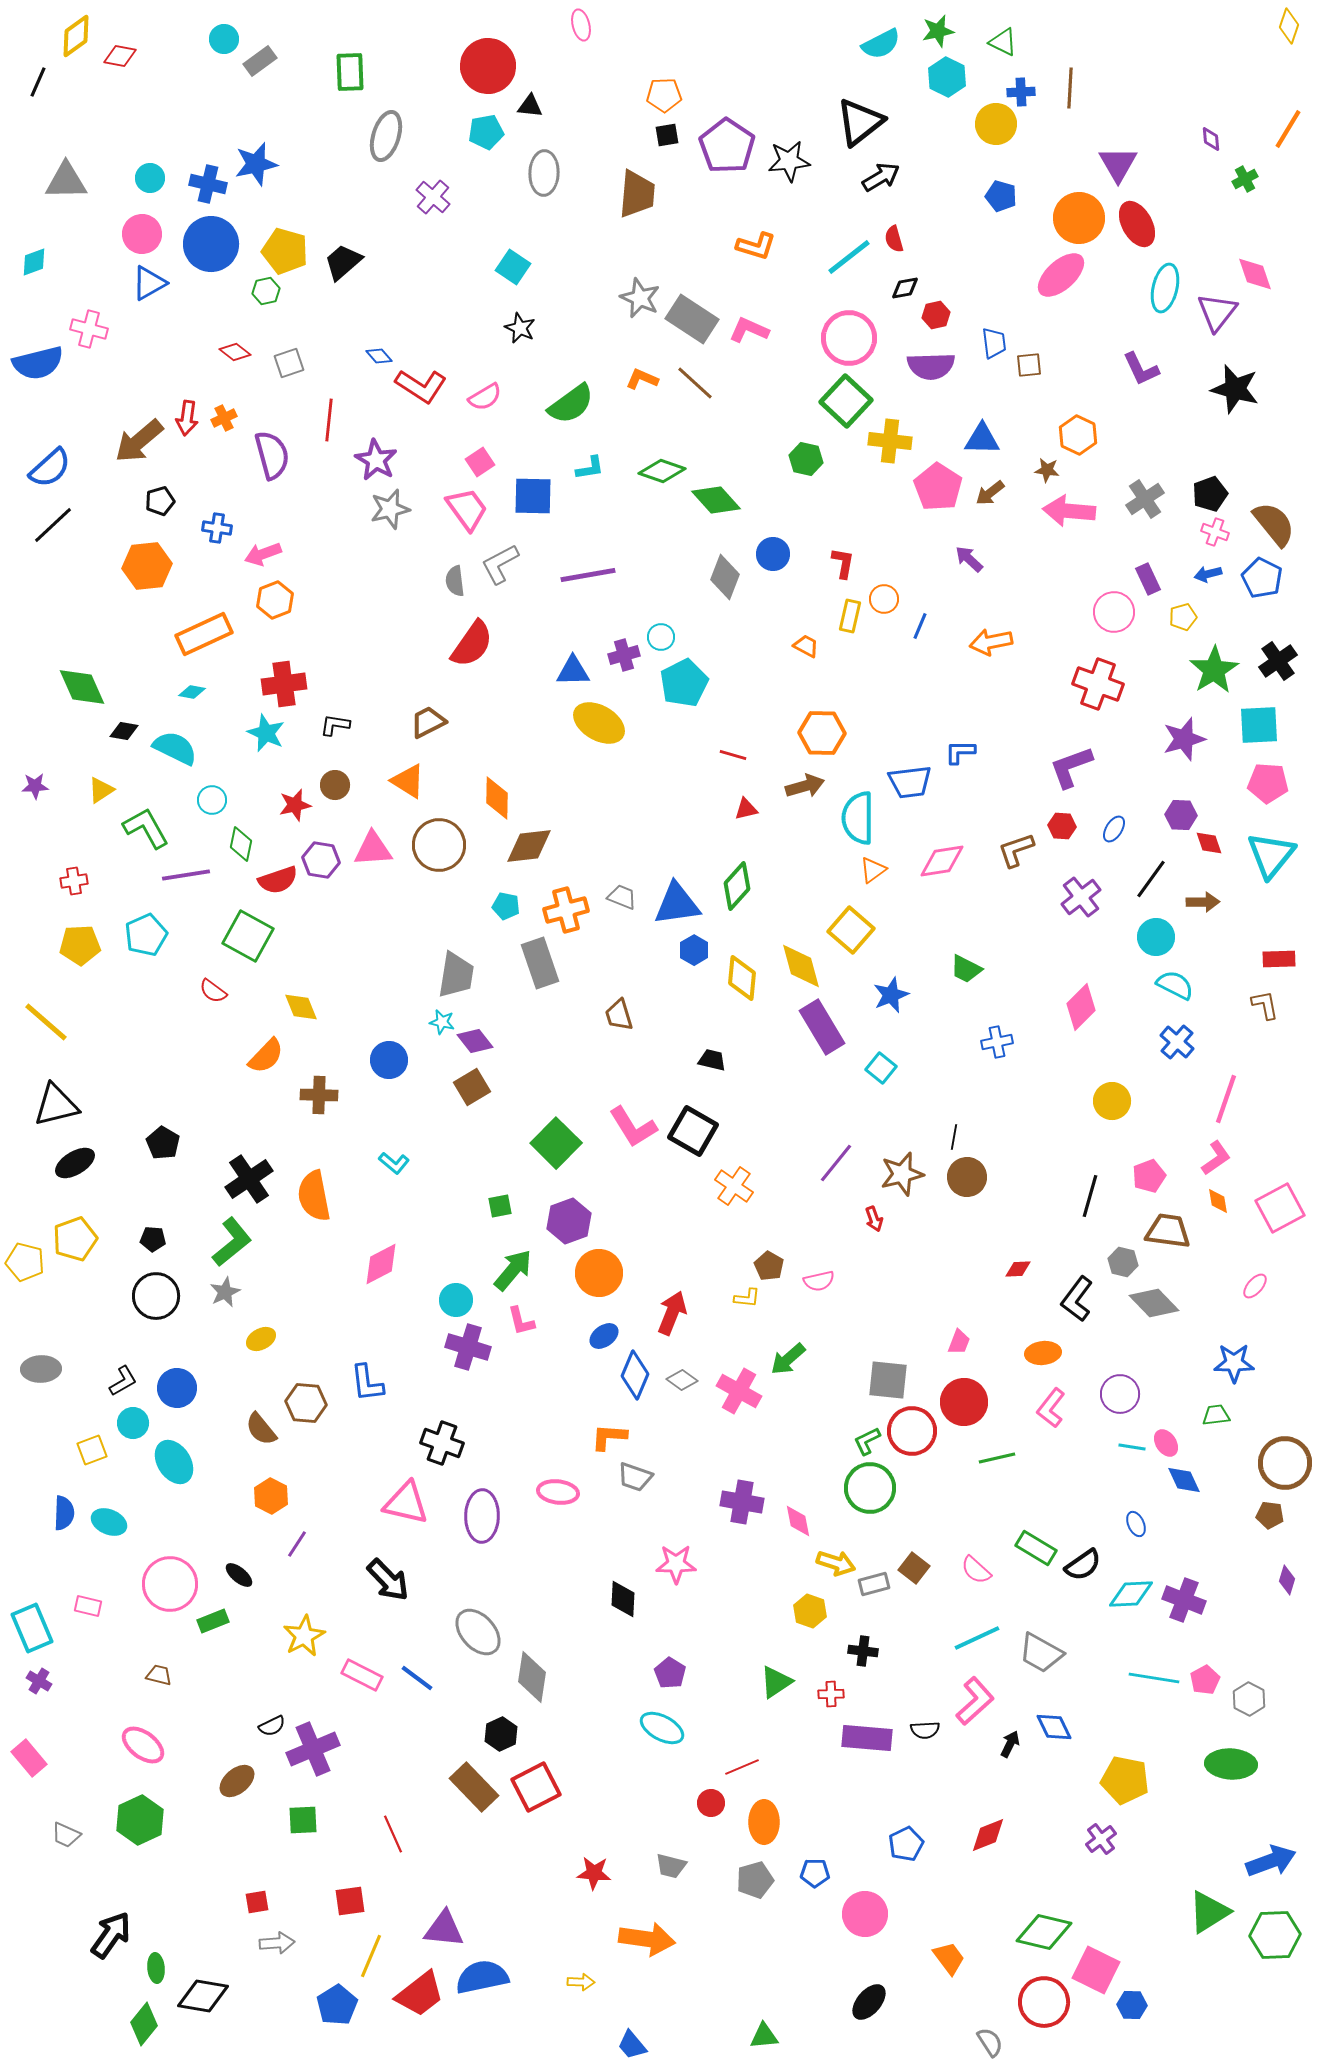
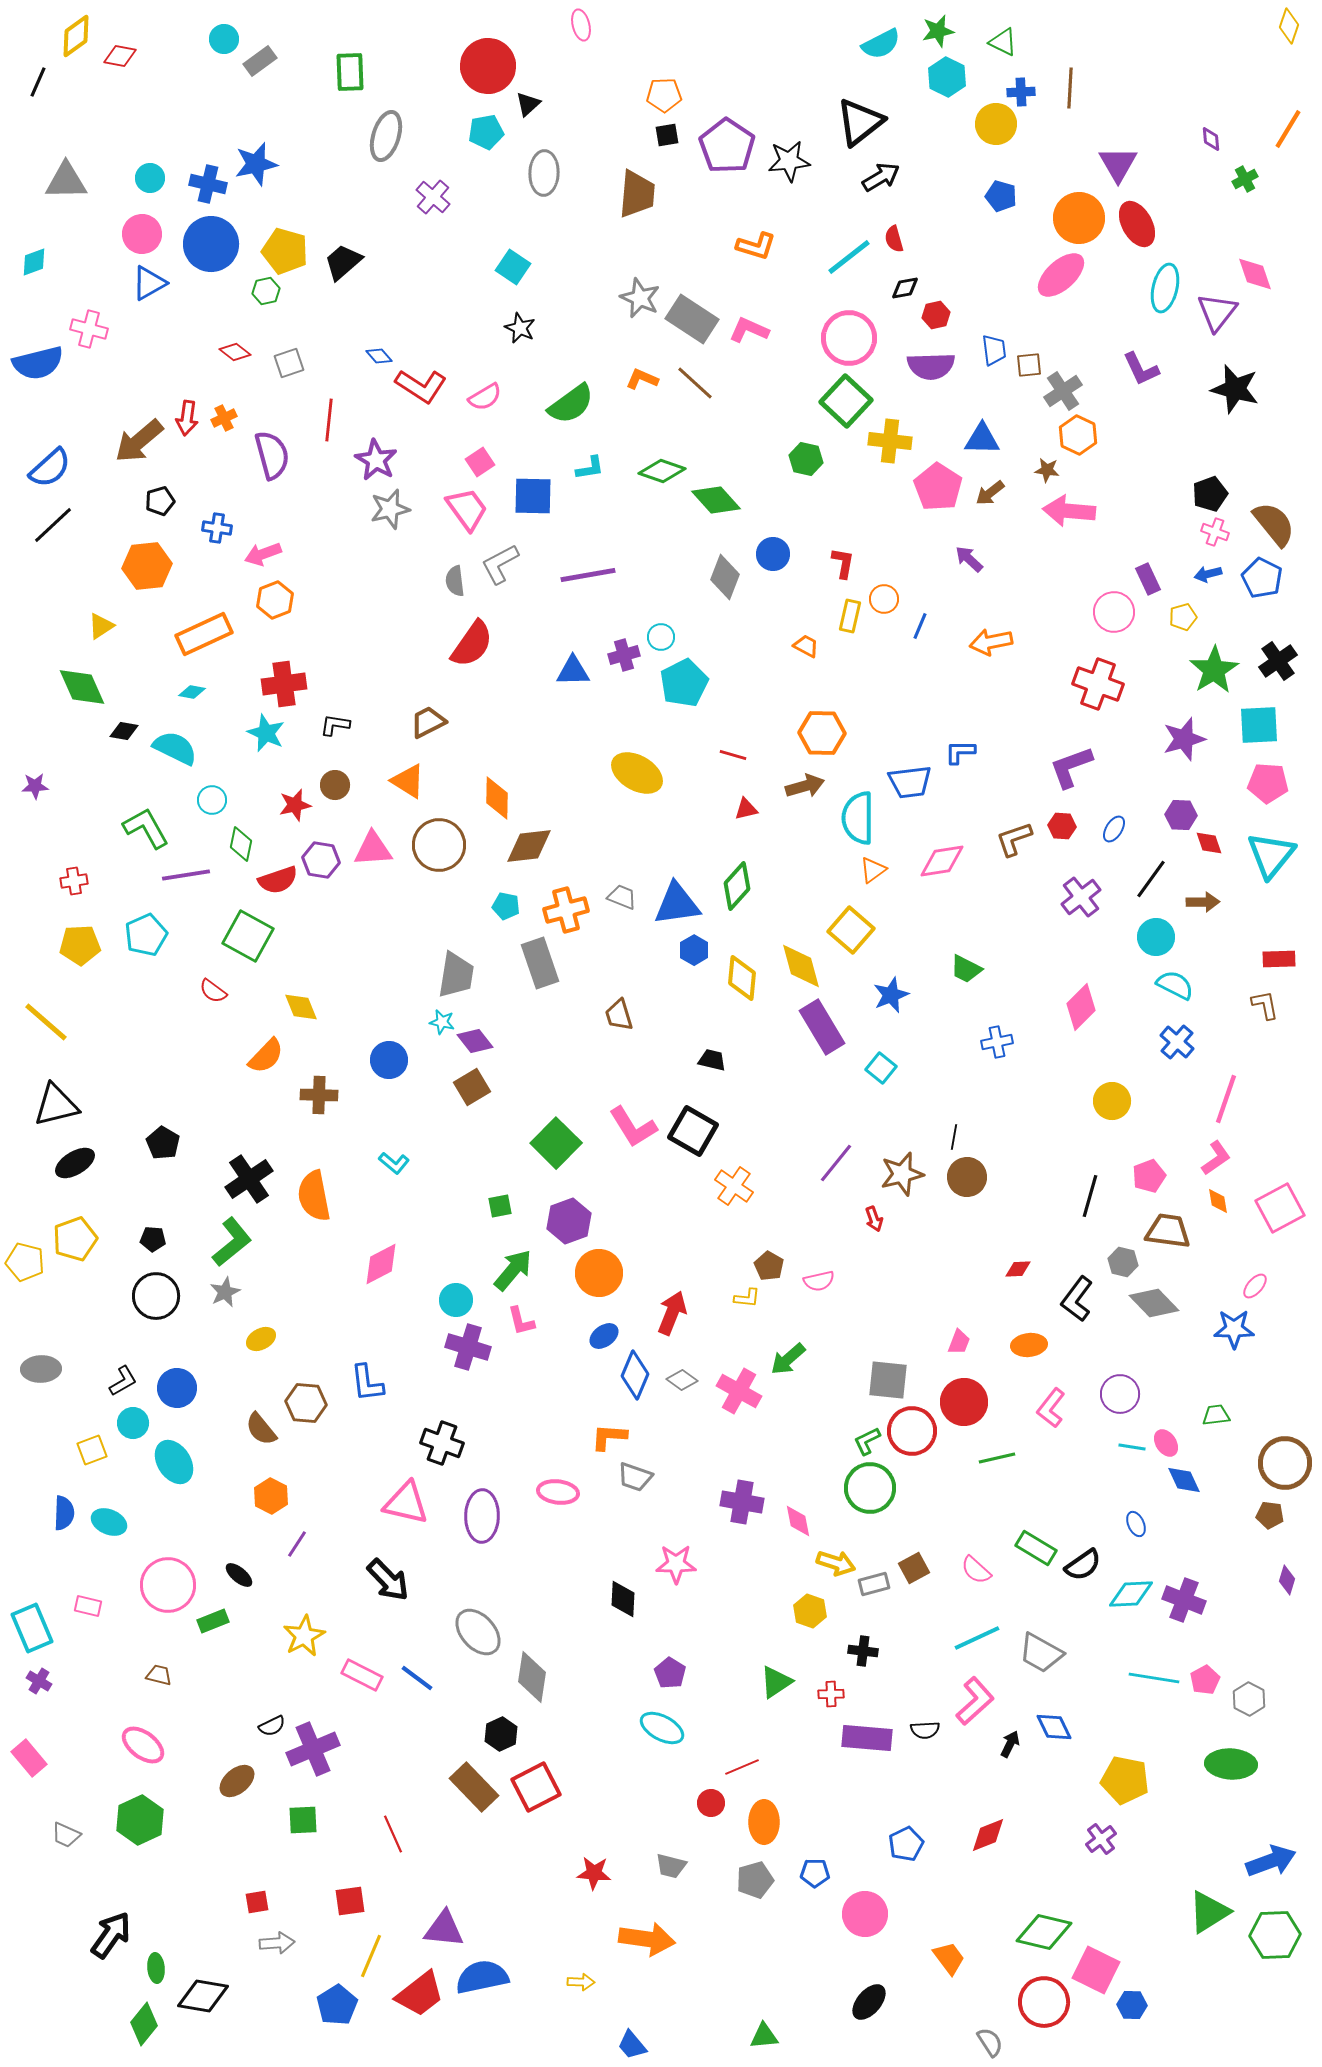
black triangle at (530, 106): moved 2 px left, 2 px up; rotated 48 degrees counterclockwise
blue trapezoid at (994, 343): moved 7 px down
gray cross at (1145, 499): moved 82 px left, 108 px up
yellow ellipse at (599, 723): moved 38 px right, 50 px down
yellow triangle at (101, 790): moved 164 px up
brown L-shape at (1016, 850): moved 2 px left, 11 px up
orange ellipse at (1043, 1353): moved 14 px left, 8 px up
blue star at (1234, 1363): moved 34 px up
brown square at (914, 1568): rotated 24 degrees clockwise
pink circle at (170, 1584): moved 2 px left, 1 px down
